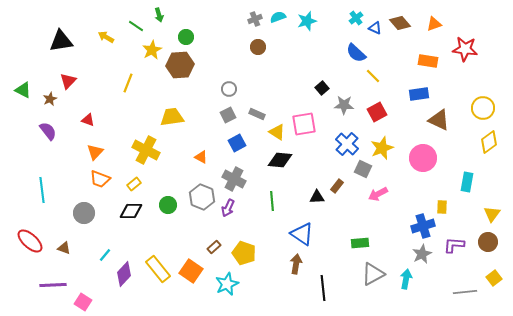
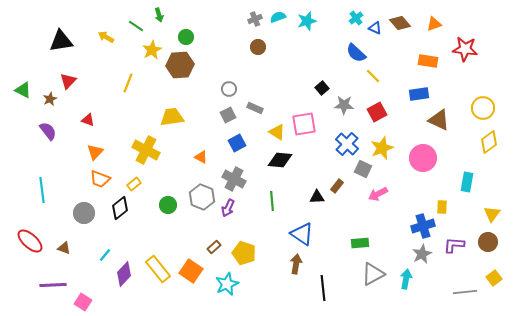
gray rectangle at (257, 114): moved 2 px left, 6 px up
black diamond at (131, 211): moved 11 px left, 3 px up; rotated 40 degrees counterclockwise
